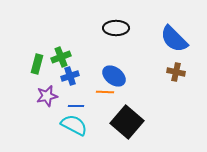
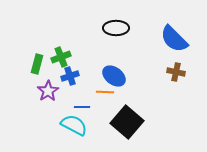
purple star: moved 1 px right, 5 px up; rotated 20 degrees counterclockwise
blue line: moved 6 px right, 1 px down
